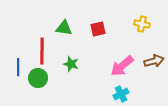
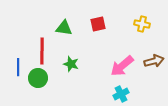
red square: moved 5 px up
